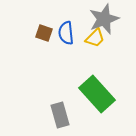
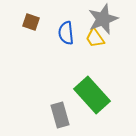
gray star: moved 1 px left
brown square: moved 13 px left, 11 px up
yellow trapezoid: rotated 100 degrees clockwise
green rectangle: moved 5 px left, 1 px down
